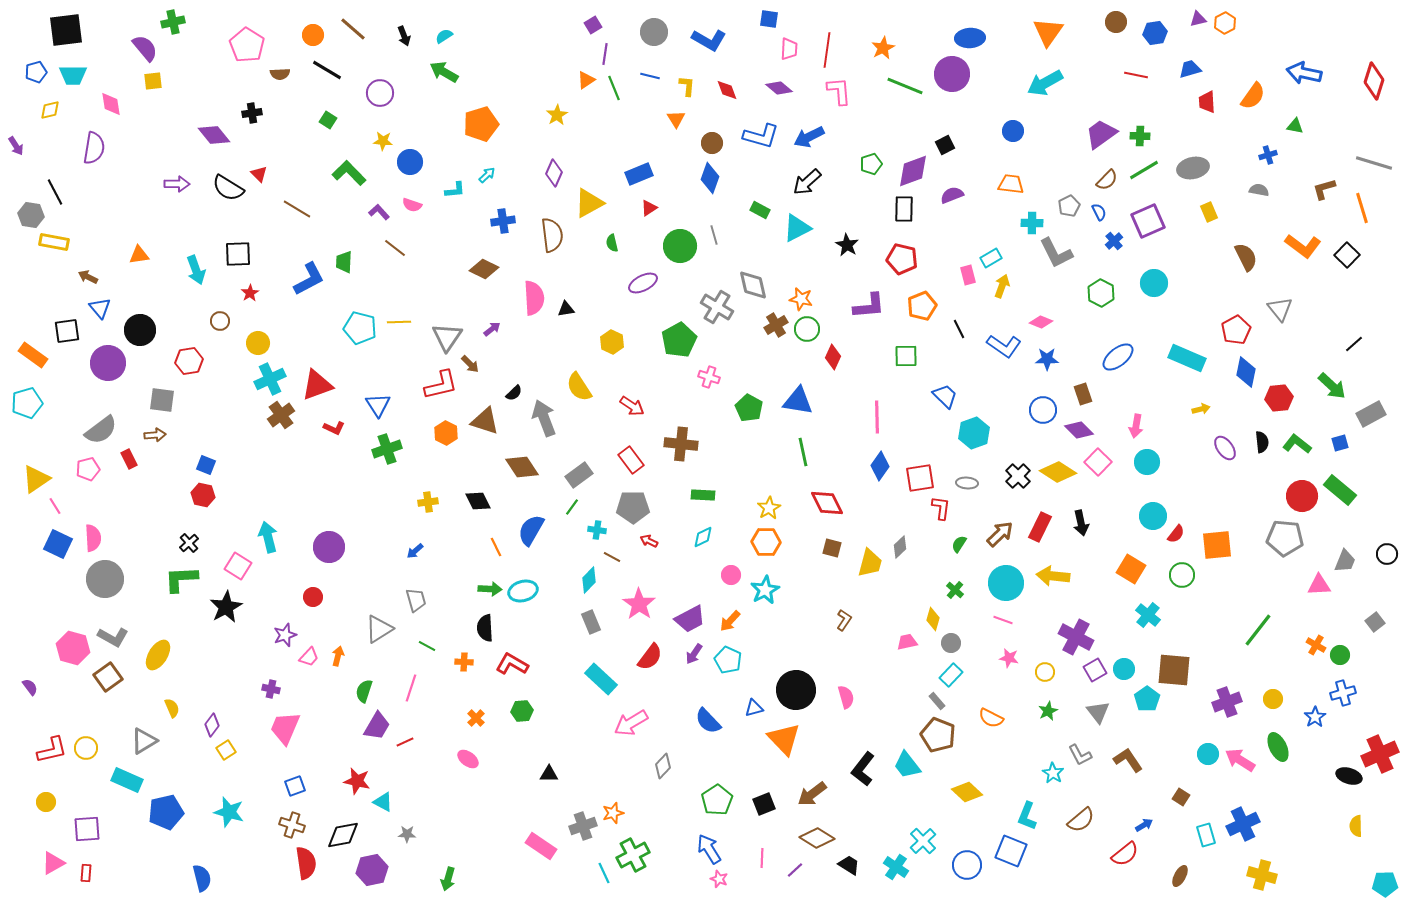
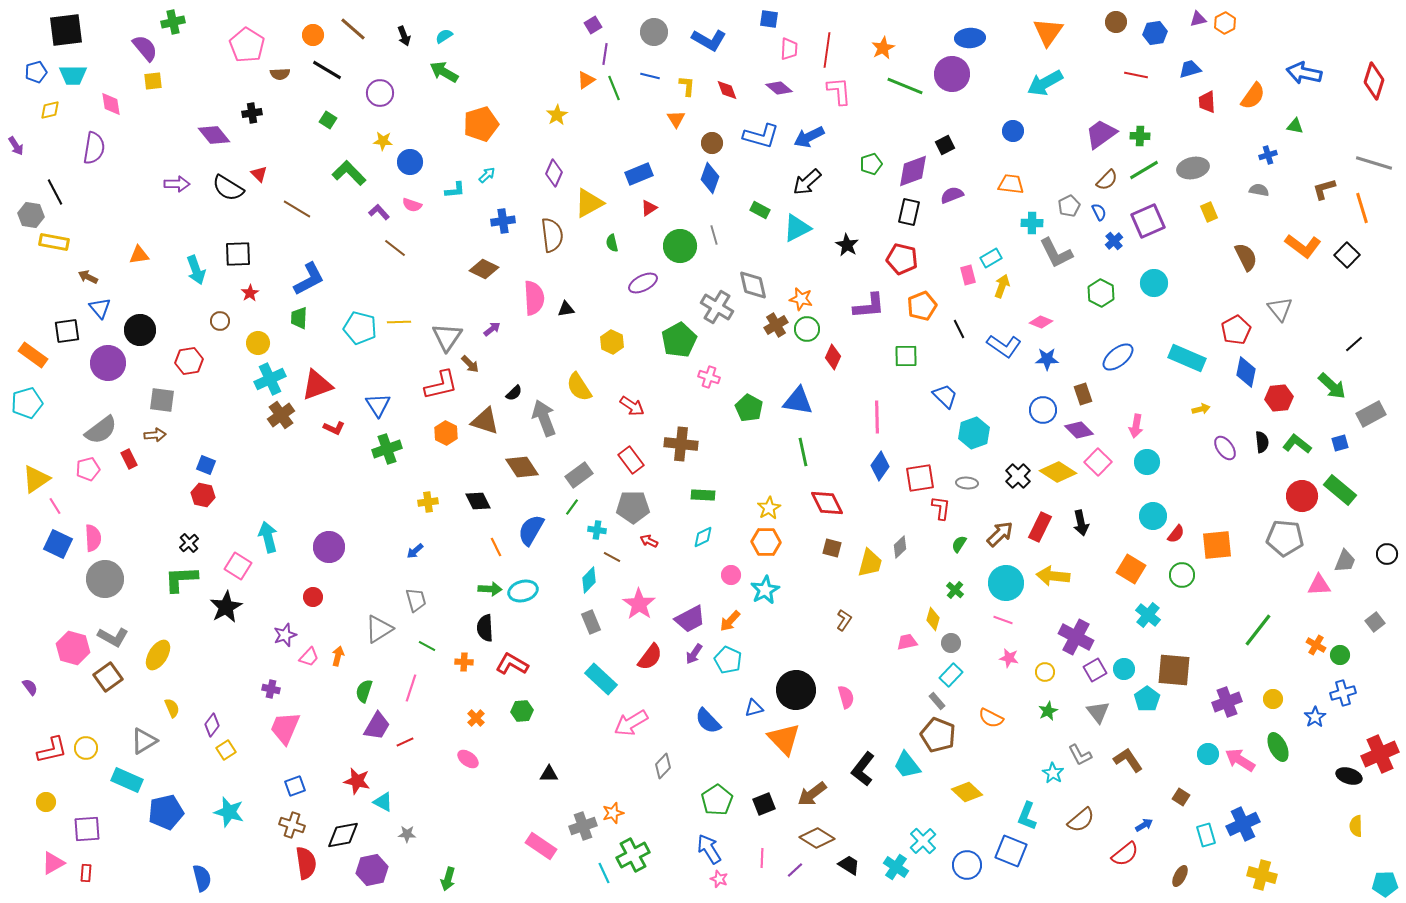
black rectangle at (904, 209): moved 5 px right, 3 px down; rotated 12 degrees clockwise
green trapezoid at (344, 262): moved 45 px left, 56 px down
